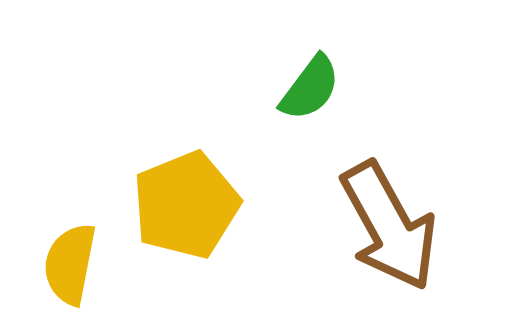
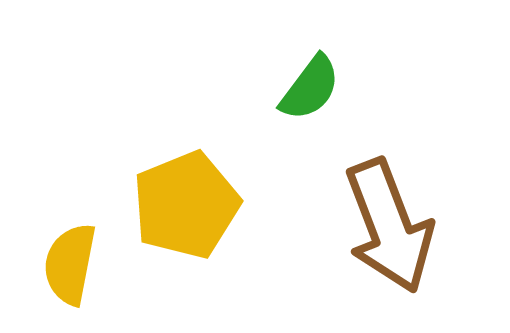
brown arrow: rotated 8 degrees clockwise
